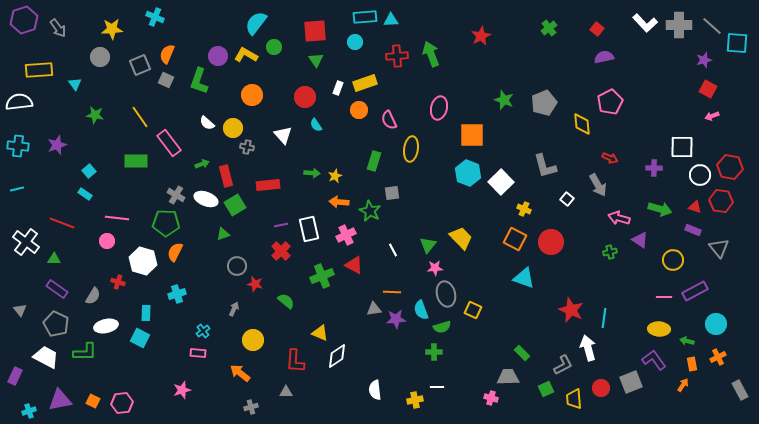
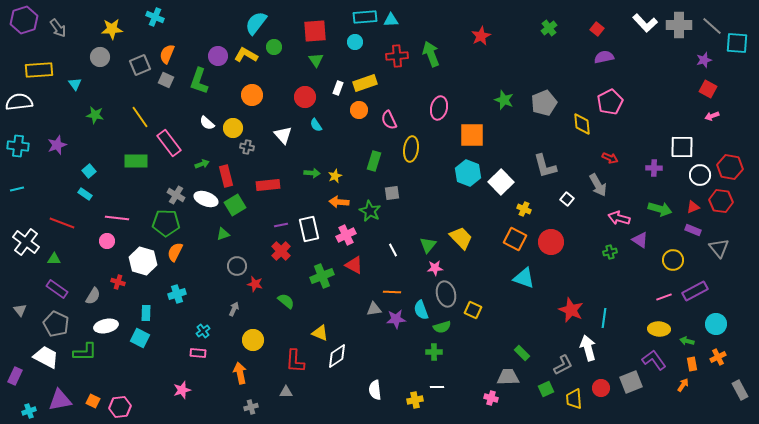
red triangle at (695, 207): moved 2 px left; rotated 40 degrees counterclockwise
pink line at (664, 297): rotated 21 degrees counterclockwise
orange arrow at (240, 373): rotated 40 degrees clockwise
pink hexagon at (122, 403): moved 2 px left, 4 px down
